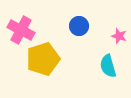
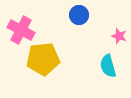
blue circle: moved 11 px up
yellow pentagon: rotated 12 degrees clockwise
